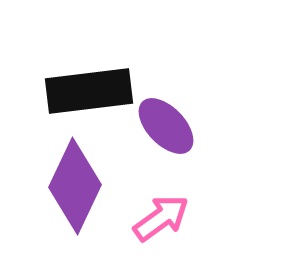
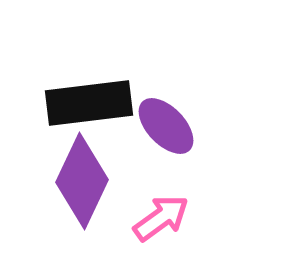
black rectangle: moved 12 px down
purple diamond: moved 7 px right, 5 px up
